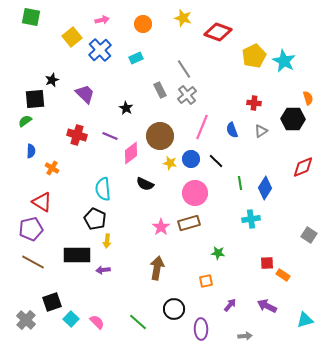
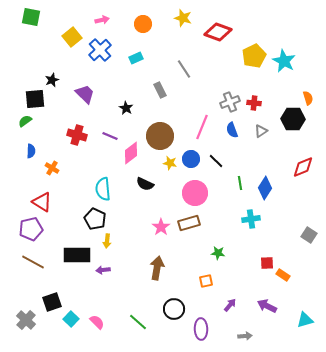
gray cross at (187, 95): moved 43 px right, 7 px down; rotated 18 degrees clockwise
